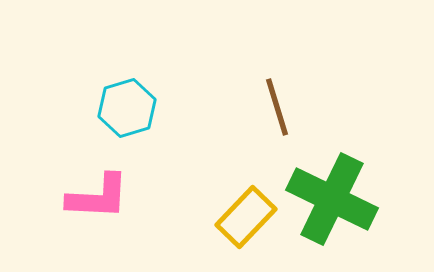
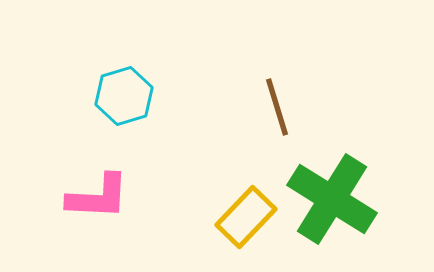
cyan hexagon: moved 3 px left, 12 px up
green cross: rotated 6 degrees clockwise
